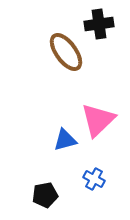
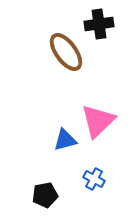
pink triangle: moved 1 px down
